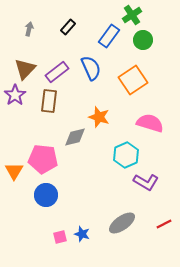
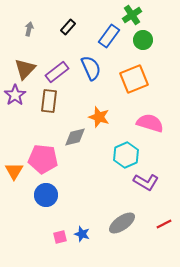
orange square: moved 1 px right, 1 px up; rotated 12 degrees clockwise
